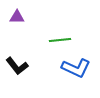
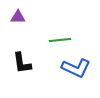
purple triangle: moved 1 px right
black L-shape: moved 5 px right, 3 px up; rotated 30 degrees clockwise
